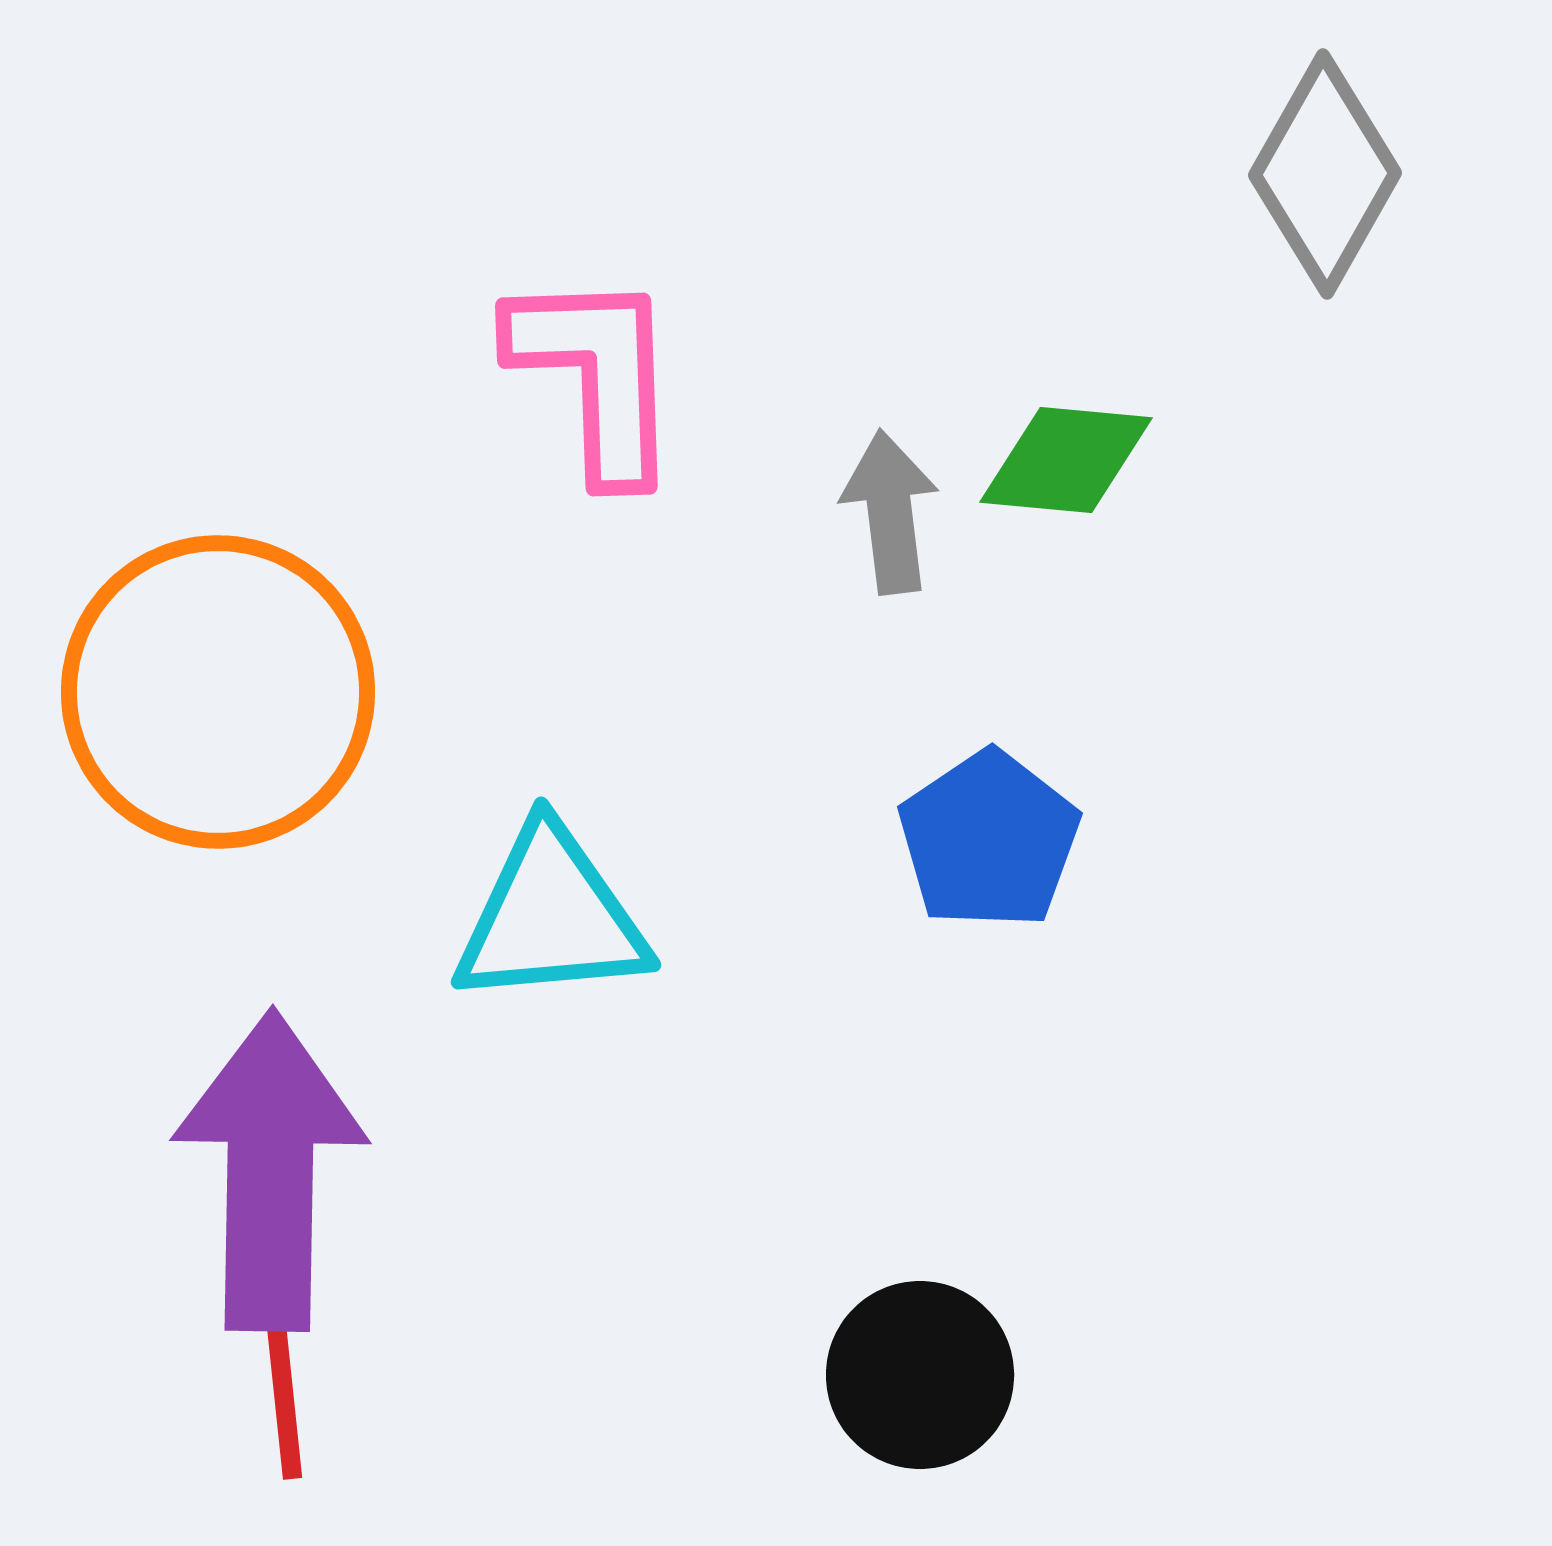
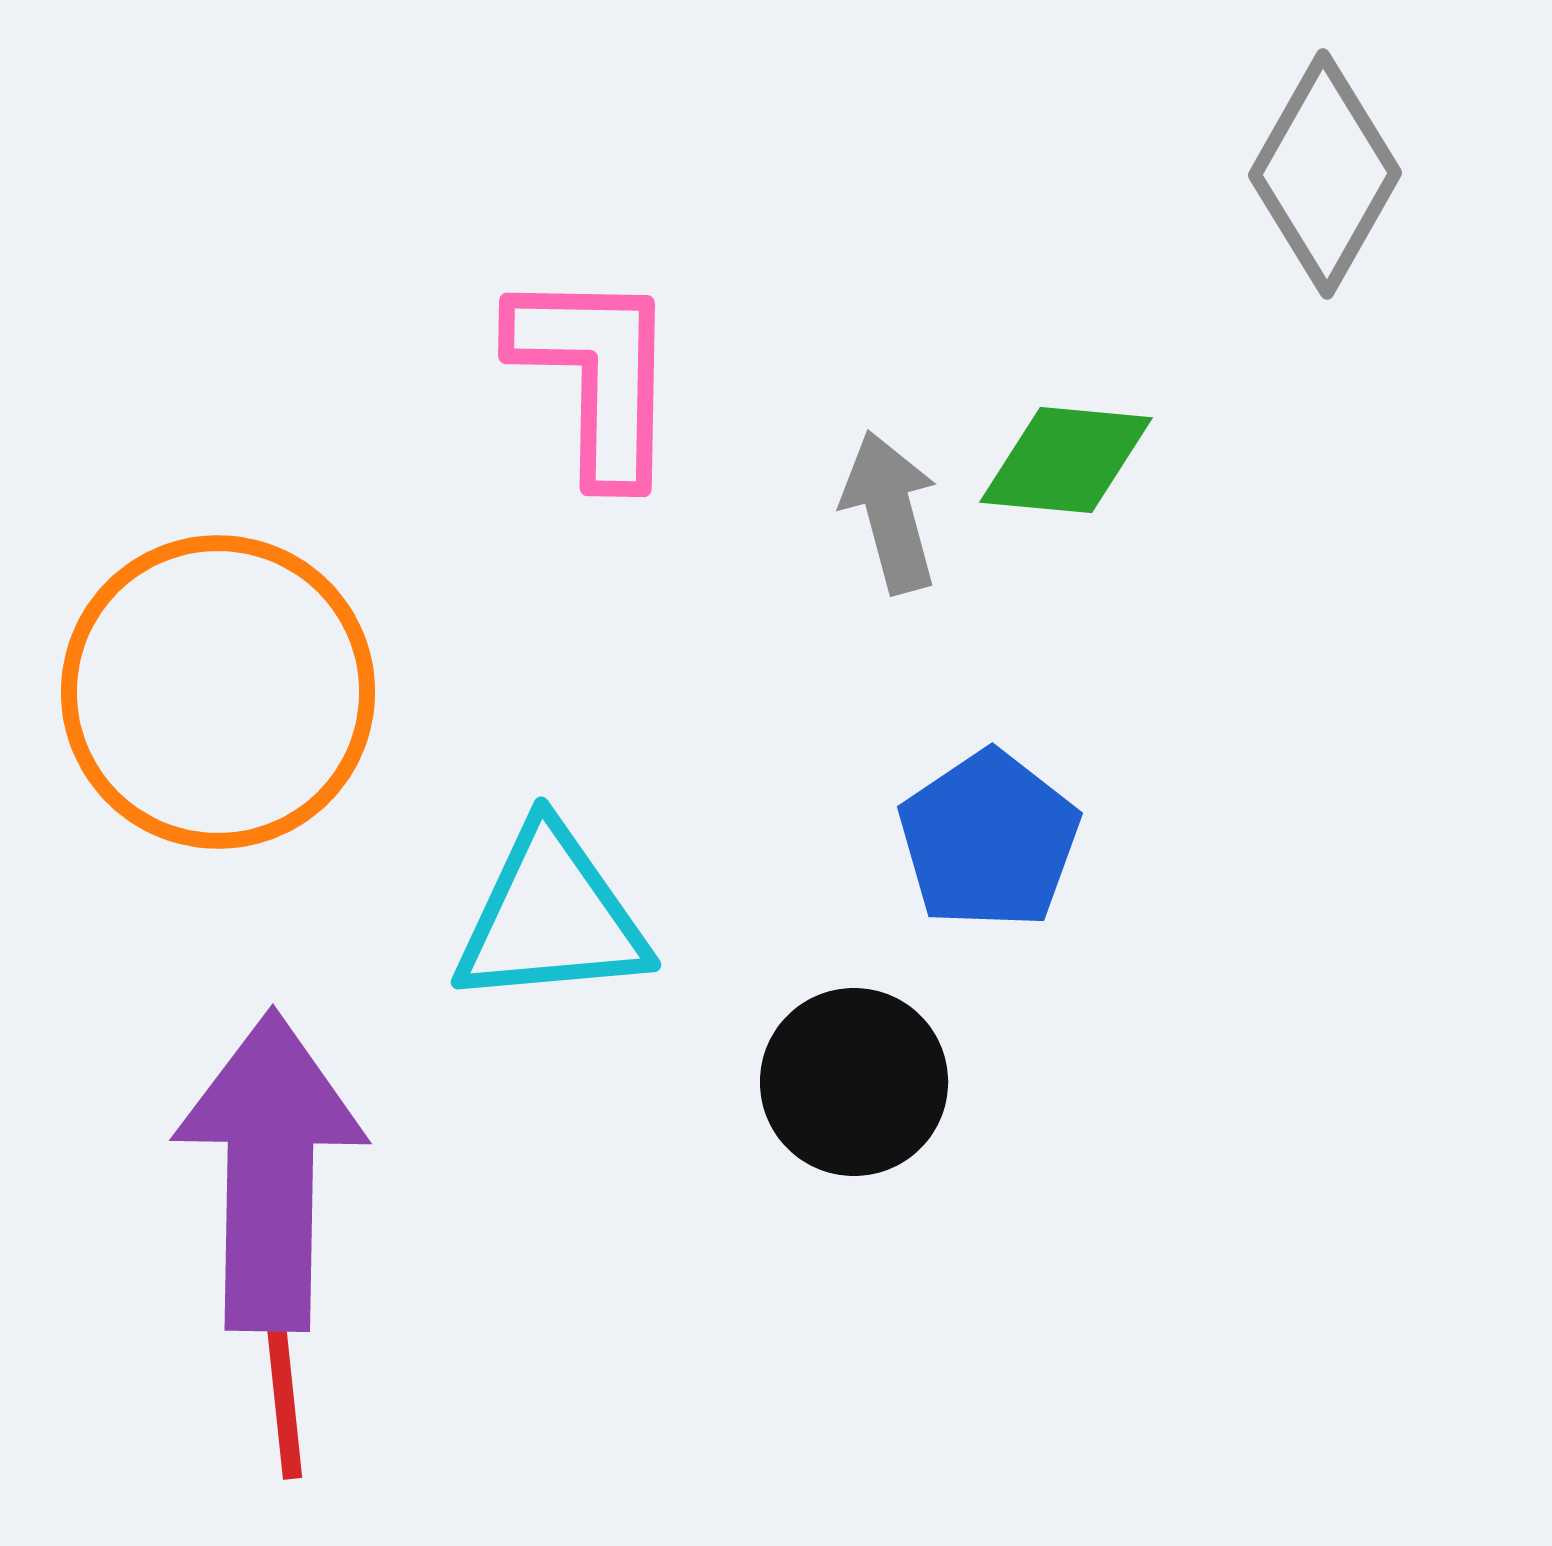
pink L-shape: rotated 3 degrees clockwise
gray arrow: rotated 8 degrees counterclockwise
black circle: moved 66 px left, 293 px up
